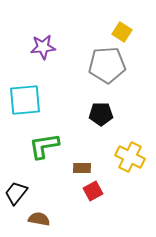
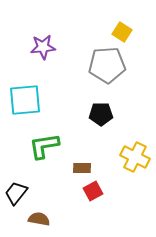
yellow cross: moved 5 px right
